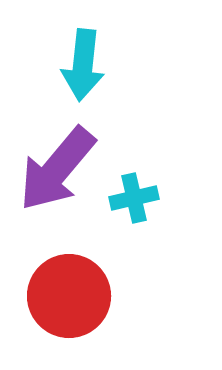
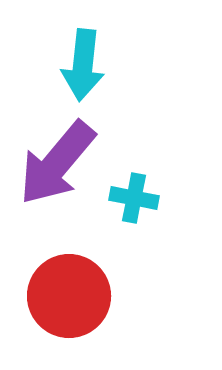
purple arrow: moved 6 px up
cyan cross: rotated 24 degrees clockwise
